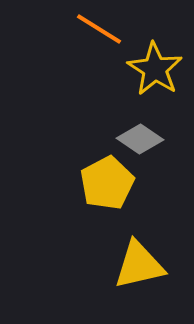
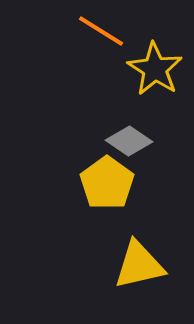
orange line: moved 2 px right, 2 px down
gray diamond: moved 11 px left, 2 px down
yellow pentagon: rotated 8 degrees counterclockwise
